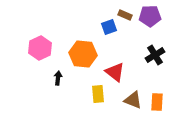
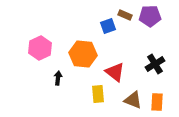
blue square: moved 1 px left, 1 px up
black cross: moved 9 px down
